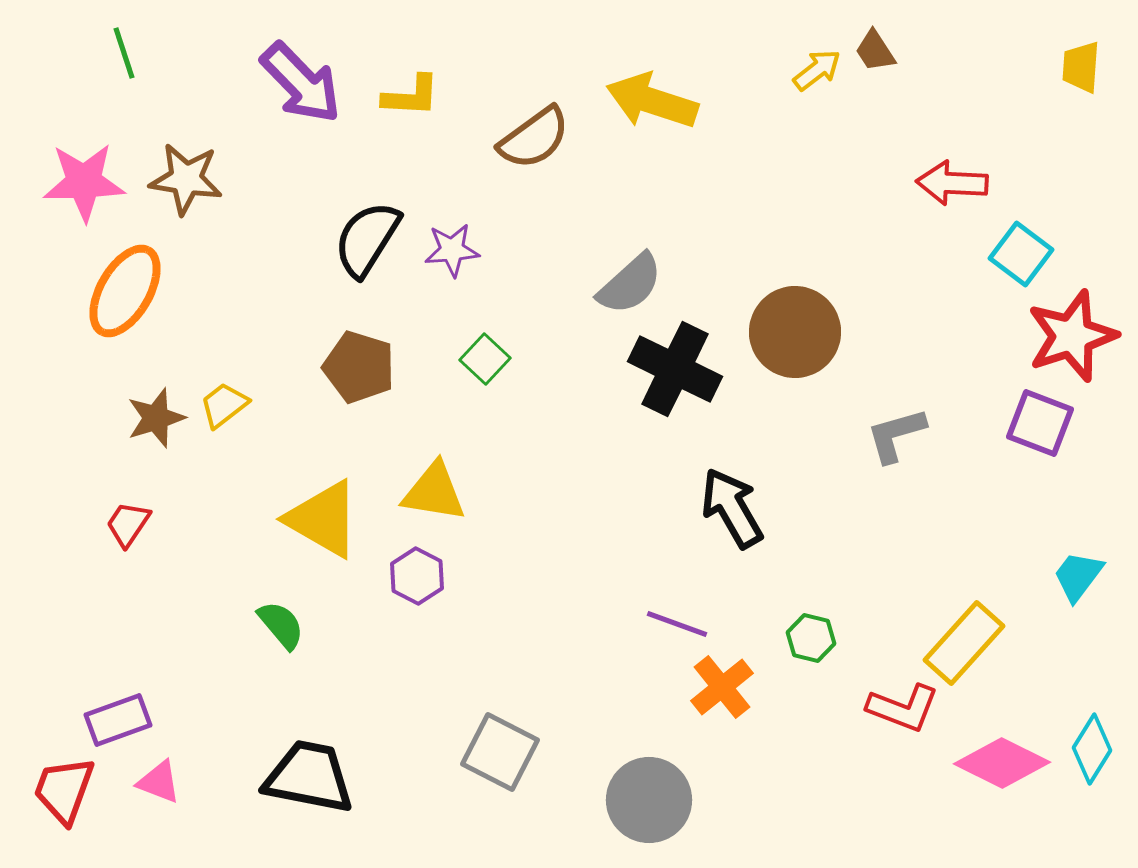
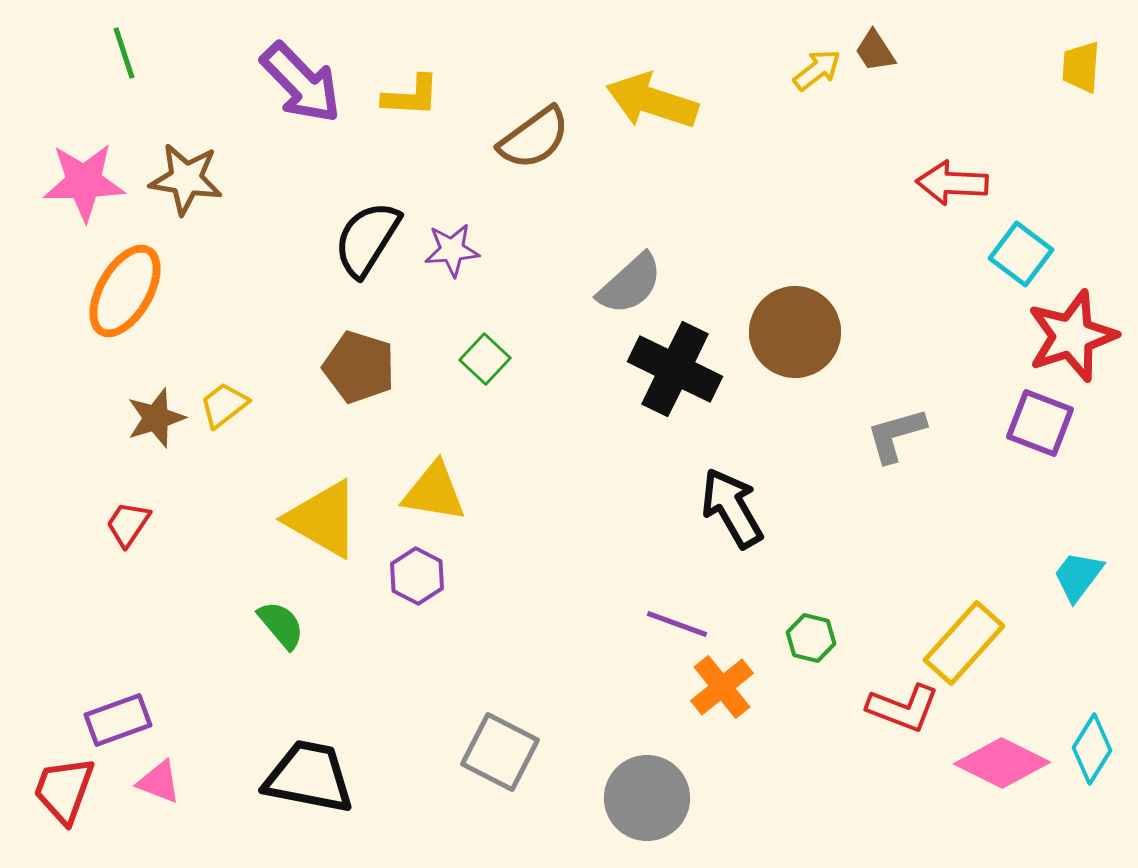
gray circle at (649, 800): moved 2 px left, 2 px up
